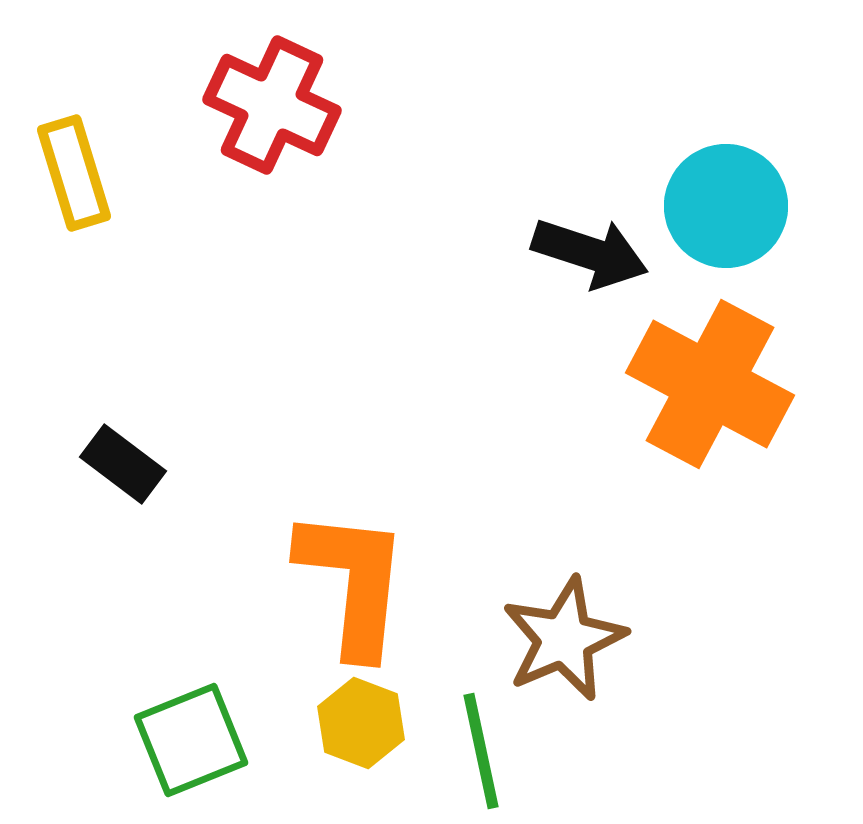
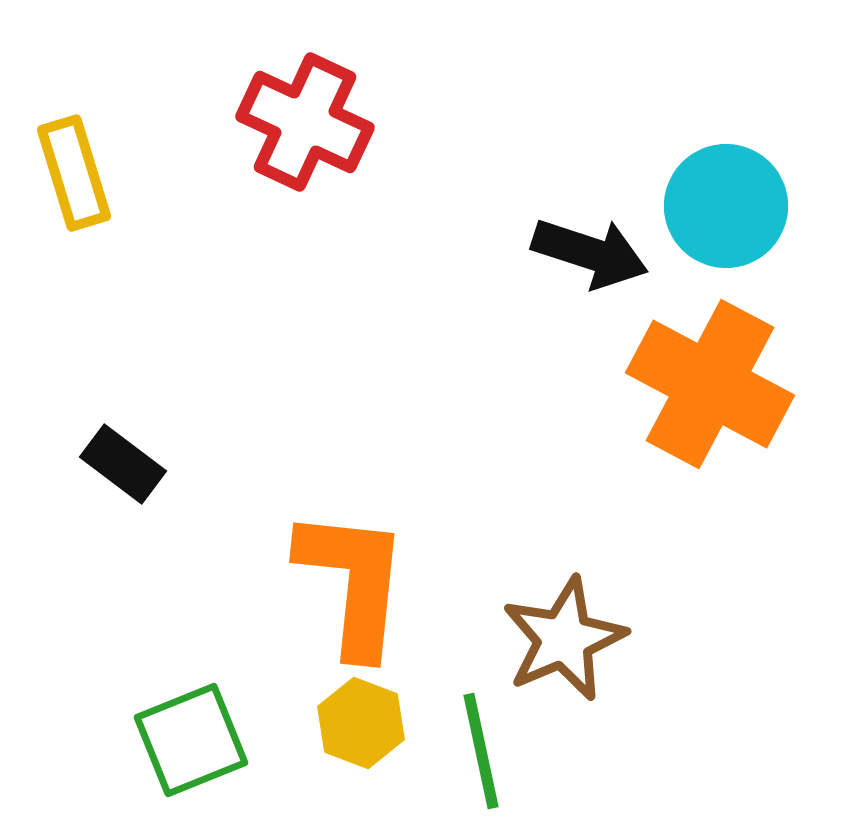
red cross: moved 33 px right, 17 px down
